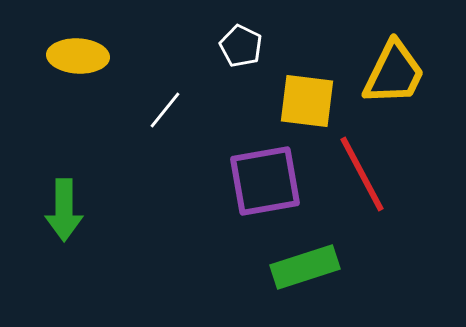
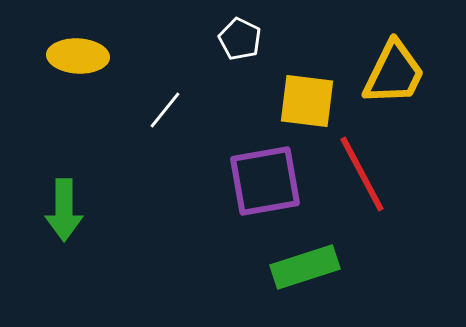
white pentagon: moved 1 px left, 7 px up
